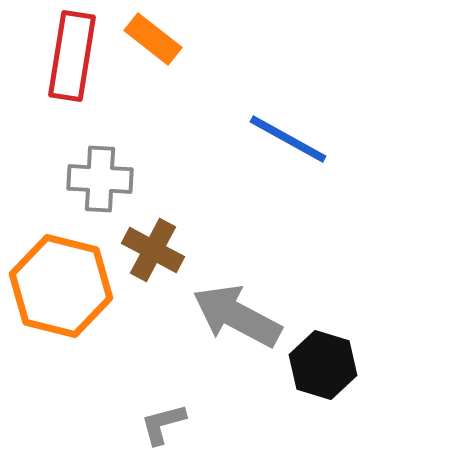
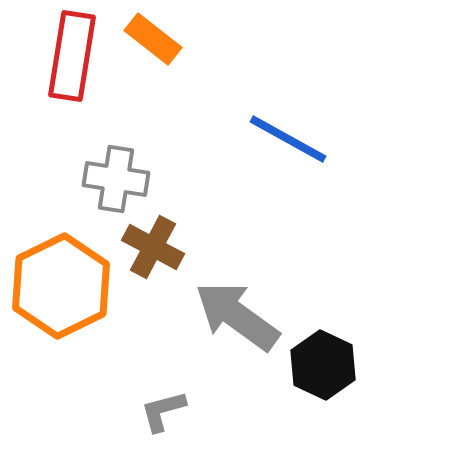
gray cross: moved 16 px right; rotated 6 degrees clockwise
brown cross: moved 3 px up
orange hexagon: rotated 20 degrees clockwise
gray arrow: rotated 8 degrees clockwise
black hexagon: rotated 8 degrees clockwise
gray L-shape: moved 13 px up
